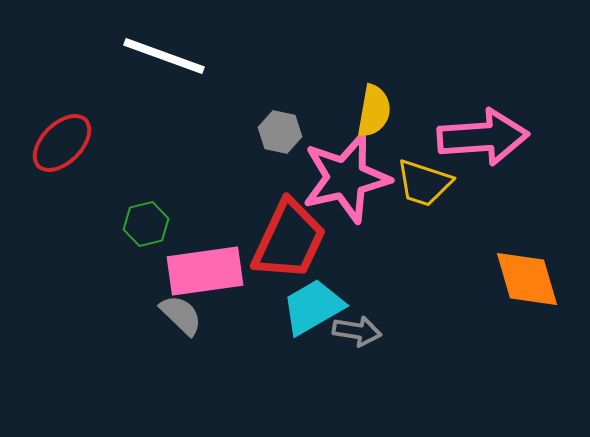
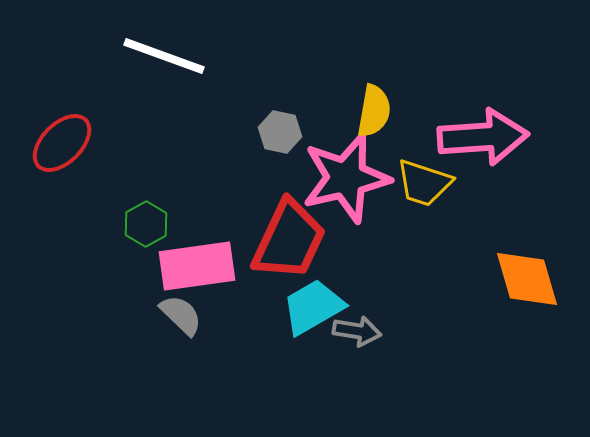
green hexagon: rotated 15 degrees counterclockwise
pink rectangle: moved 8 px left, 5 px up
